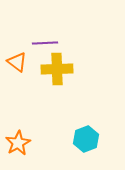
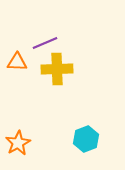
purple line: rotated 20 degrees counterclockwise
orange triangle: rotated 35 degrees counterclockwise
